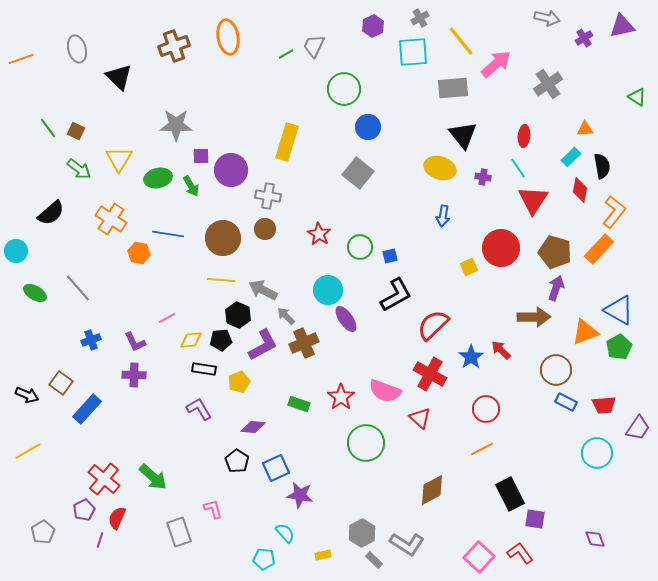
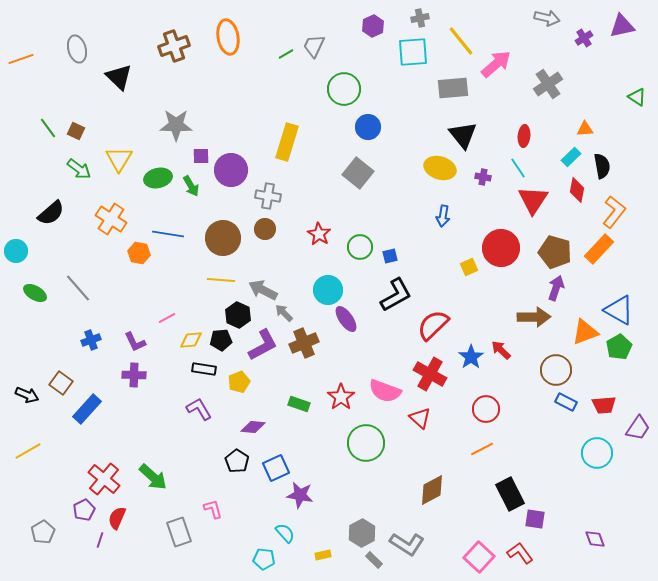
gray cross at (420, 18): rotated 18 degrees clockwise
red diamond at (580, 190): moved 3 px left
gray arrow at (286, 316): moved 2 px left, 3 px up
